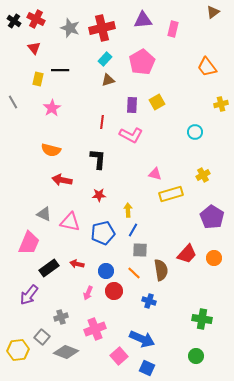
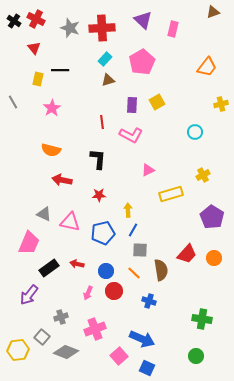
brown triangle at (213, 12): rotated 16 degrees clockwise
purple triangle at (143, 20): rotated 48 degrees clockwise
red cross at (102, 28): rotated 10 degrees clockwise
orange trapezoid at (207, 67): rotated 105 degrees counterclockwise
red line at (102, 122): rotated 16 degrees counterclockwise
pink triangle at (155, 174): moved 7 px left, 4 px up; rotated 40 degrees counterclockwise
